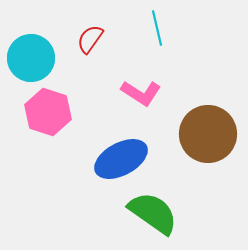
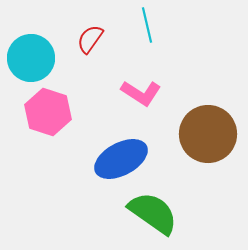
cyan line: moved 10 px left, 3 px up
